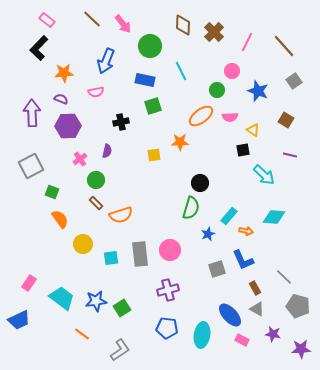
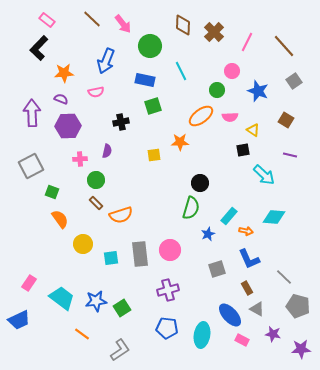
pink cross at (80, 159): rotated 32 degrees clockwise
blue L-shape at (243, 260): moved 6 px right, 1 px up
brown rectangle at (255, 288): moved 8 px left
